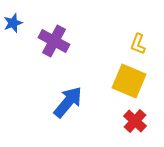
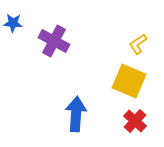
blue star: rotated 24 degrees clockwise
yellow L-shape: rotated 35 degrees clockwise
blue arrow: moved 8 px right, 12 px down; rotated 36 degrees counterclockwise
